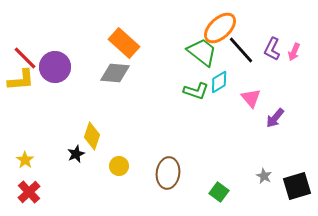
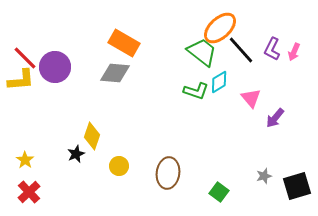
orange rectangle: rotated 12 degrees counterclockwise
gray star: rotated 28 degrees clockwise
